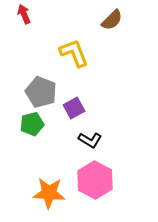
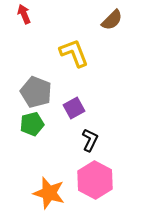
gray pentagon: moved 5 px left
black L-shape: rotated 95 degrees counterclockwise
orange star: rotated 12 degrees clockwise
